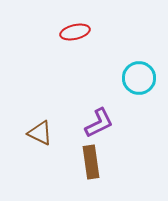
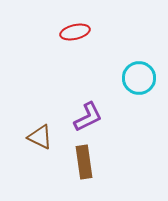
purple L-shape: moved 11 px left, 6 px up
brown triangle: moved 4 px down
brown rectangle: moved 7 px left
